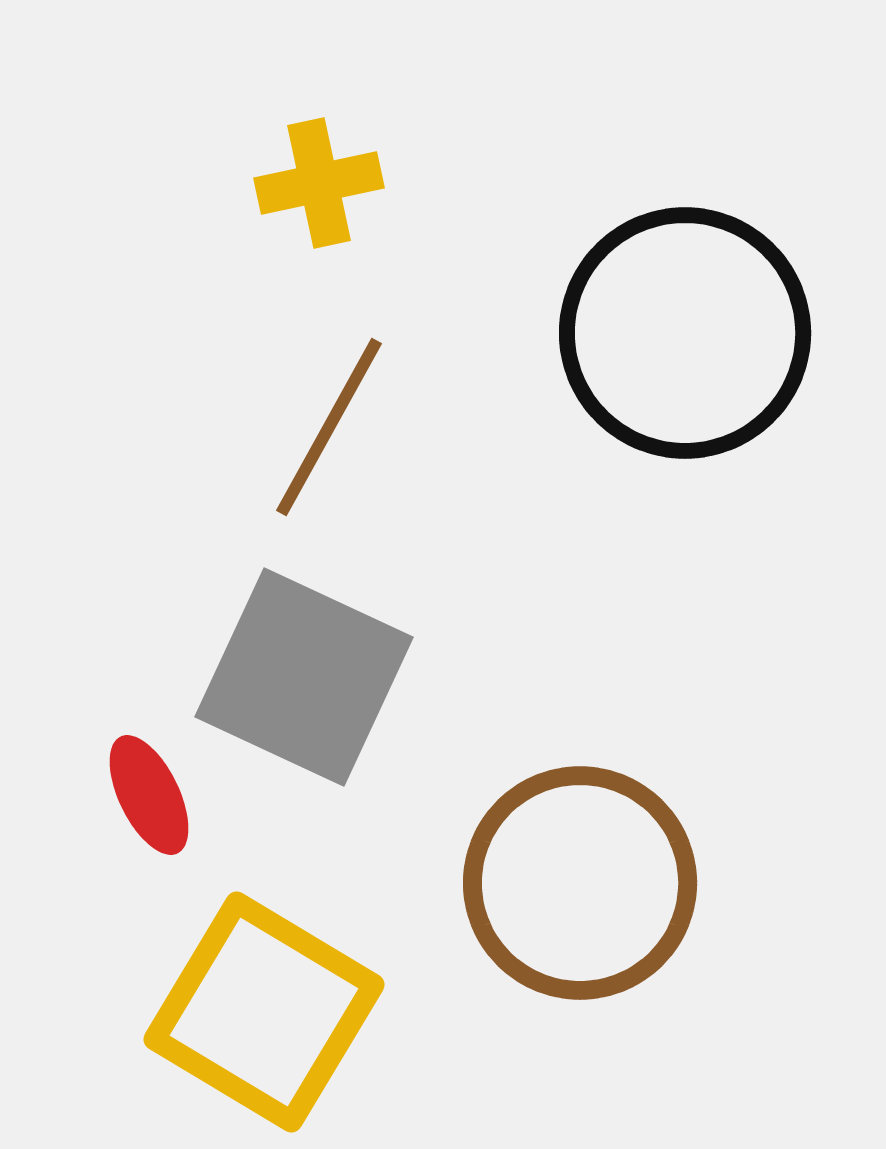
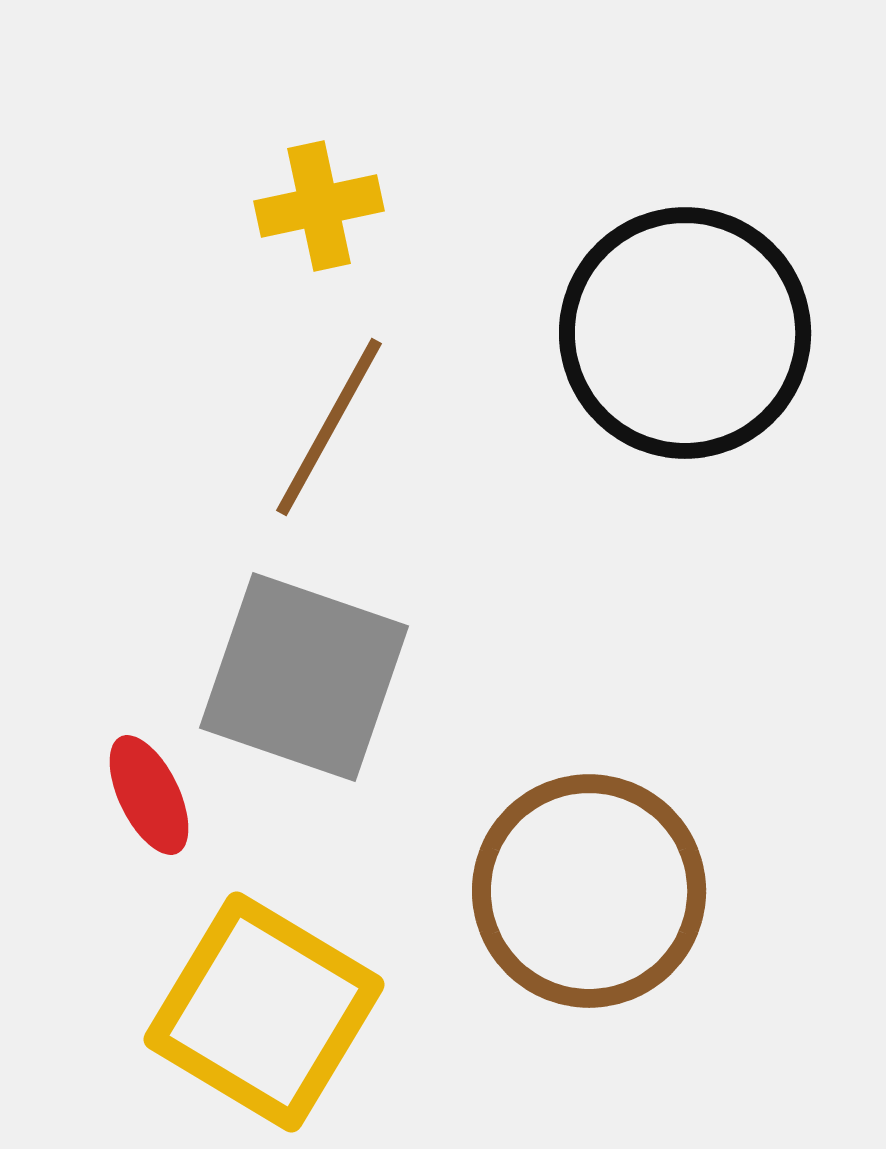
yellow cross: moved 23 px down
gray square: rotated 6 degrees counterclockwise
brown circle: moved 9 px right, 8 px down
